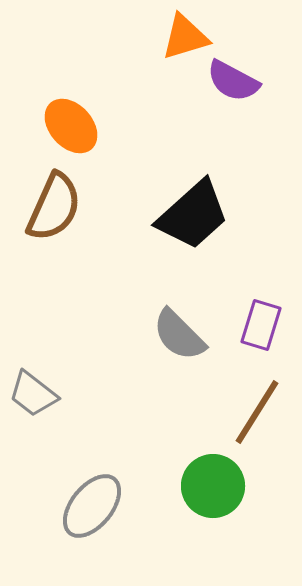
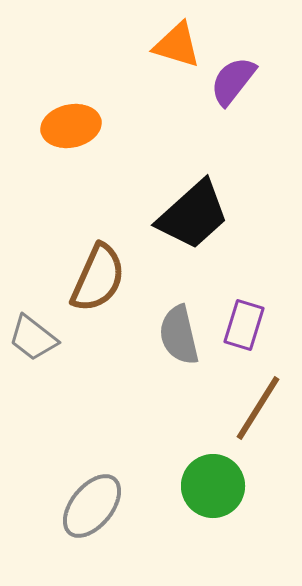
orange triangle: moved 8 px left, 8 px down; rotated 34 degrees clockwise
purple semicircle: rotated 100 degrees clockwise
orange ellipse: rotated 60 degrees counterclockwise
brown semicircle: moved 44 px right, 71 px down
purple rectangle: moved 17 px left
gray semicircle: rotated 32 degrees clockwise
gray trapezoid: moved 56 px up
brown line: moved 1 px right, 4 px up
